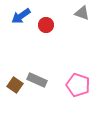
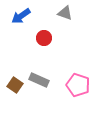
gray triangle: moved 17 px left
red circle: moved 2 px left, 13 px down
gray rectangle: moved 2 px right
